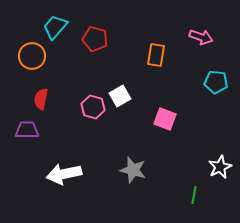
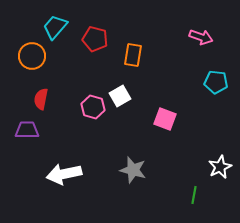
orange rectangle: moved 23 px left
